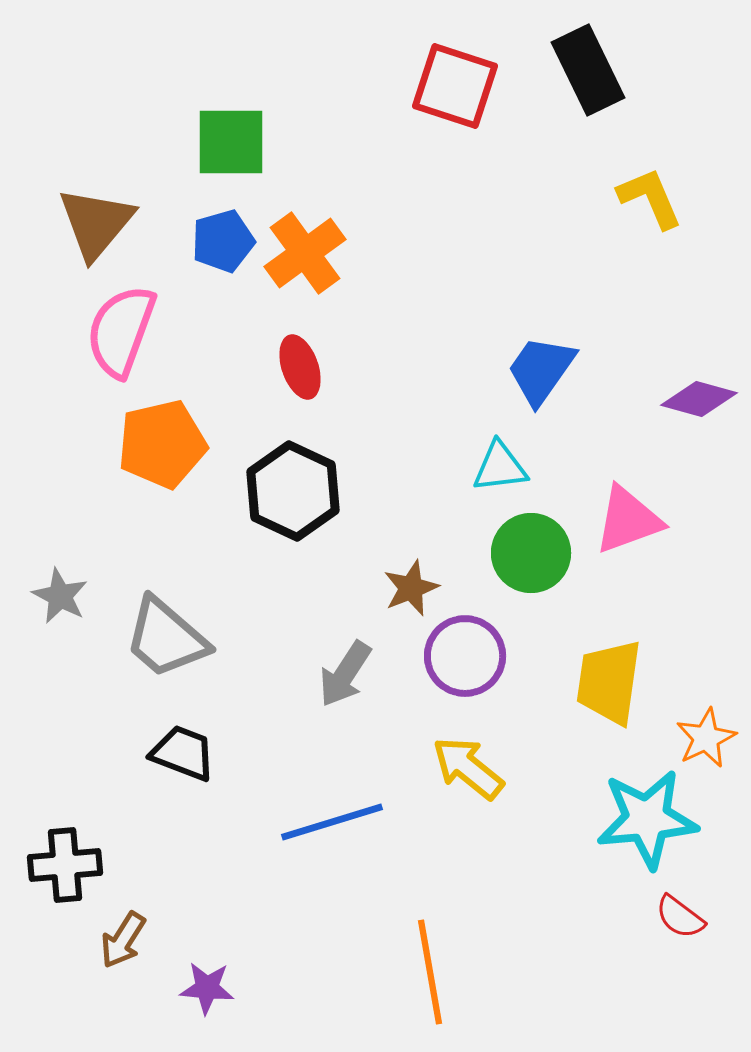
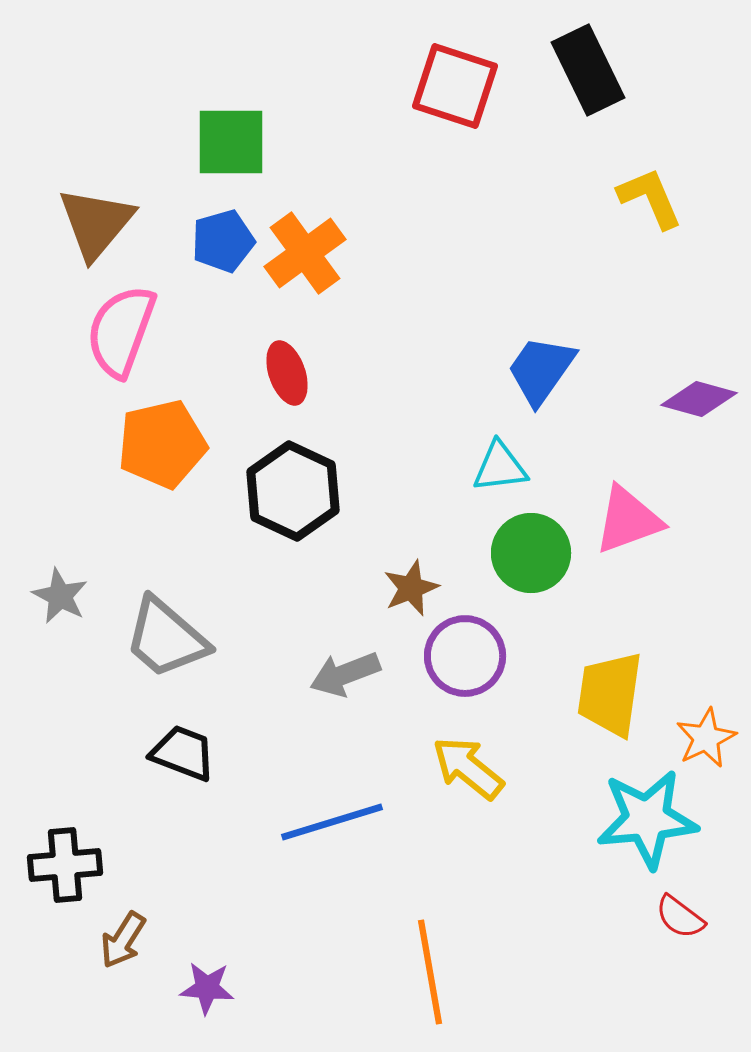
red ellipse: moved 13 px left, 6 px down
gray arrow: rotated 36 degrees clockwise
yellow trapezoid: moved 1 px right, 12 px down
